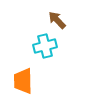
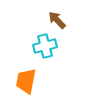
orange trapezoid: moved 3 px right; rotated 12 degrees clockwise
